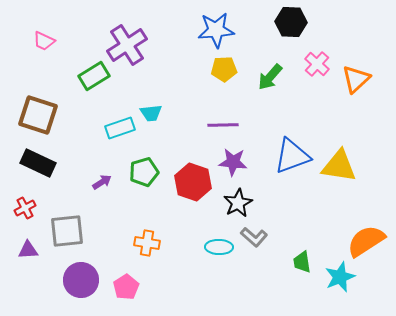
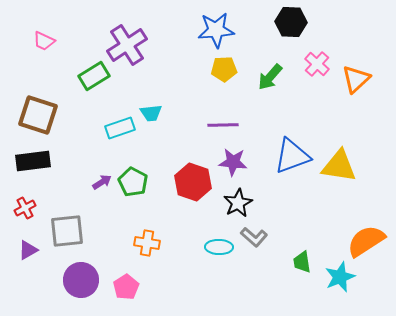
black rectangle: moved 5 px left, 2 px up; rotated 32 degrees counterclockwise
green pentagon: moved 11 px left, 10 px down; rotated 28 degrees counterclockwise
purple triangle: rotated 25 degrees counterclockwise
